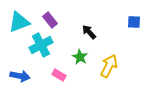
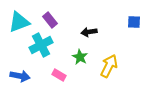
black arrow: rotated 56 degrees counterclockwise
